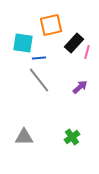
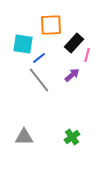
orange square: rotated 10 degrees clockwise
cyan square: moved 1 px down
pink line: moved 3 px down
blue line: rotated 32 degrees counterclockwise
purple arrow: moved 8 px left, 12 px up
